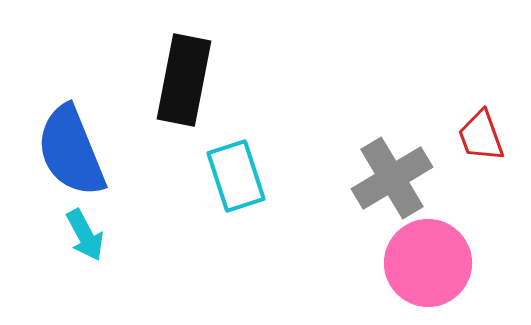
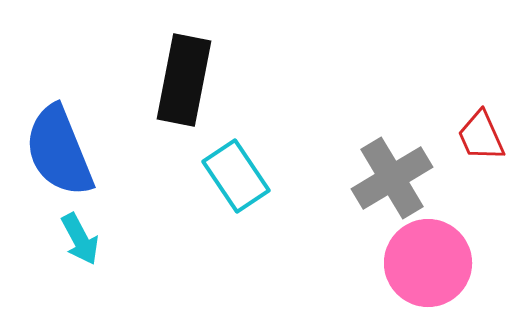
red trapezoid: rotated 4 degrees counterclockwise
blue semicircle: moved 12 px left
cyan rectangle: rotated 16 degrees counterclockwise
cyan arrow: moved 5 px left, 4 px down
